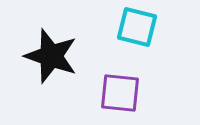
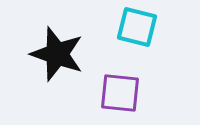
black star: moved 6 px right, 2 px up
